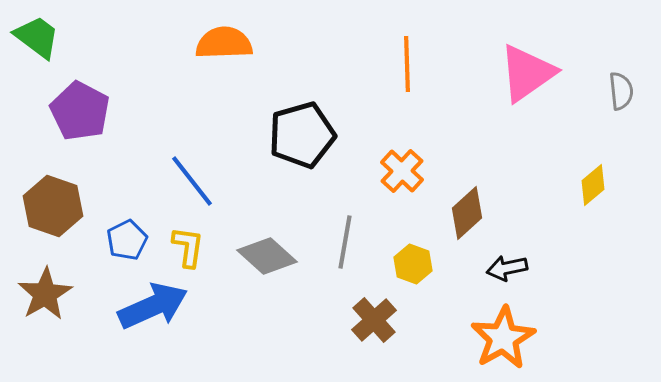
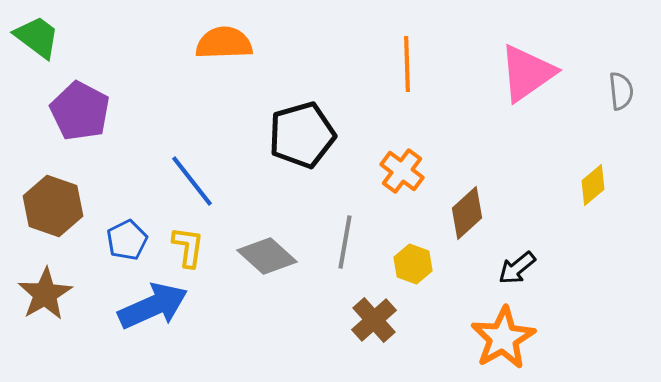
orange cross: rotated 6 degrees counterclockwise
black arrow: moved 10 px right; rotated 27 degrees counterclockwise
